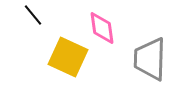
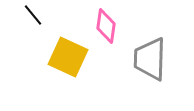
pink diamond: moved 4 px right, 2 px up; rotated 16 degrees clockwise
